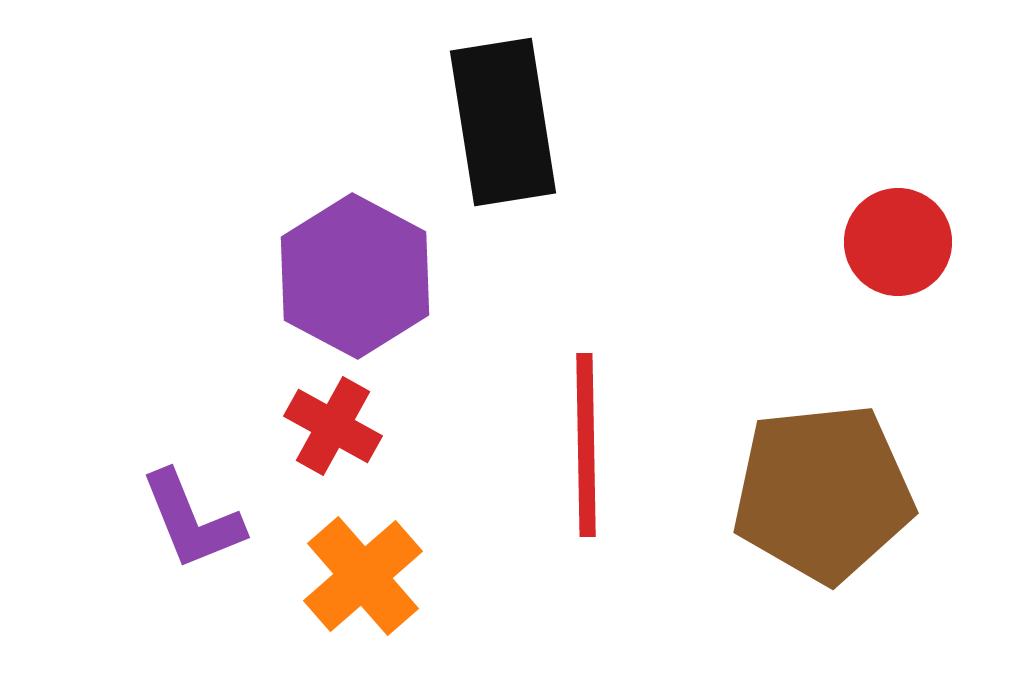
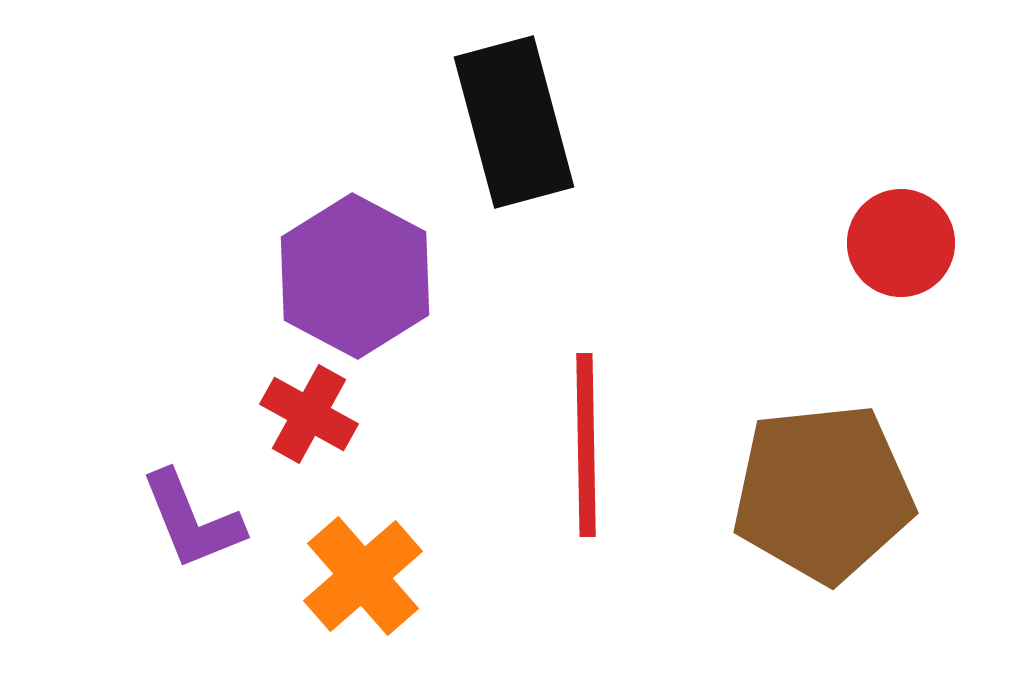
black rectangle: moved 11 px right; rotated 6 degrees counterclockwise
red circle: moved 3 px right, 1 px down
red cross: moved 24 px left, 12 px up
